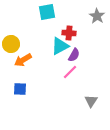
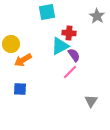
purple semicircle: rotated 64 degrees counterclockwise
